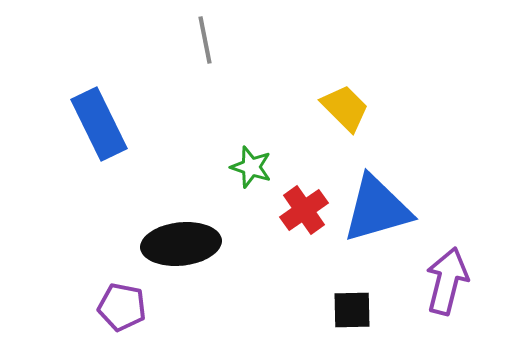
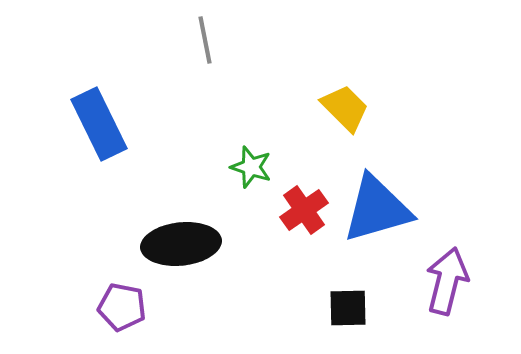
black square: moved 4 px left, 2 px up
